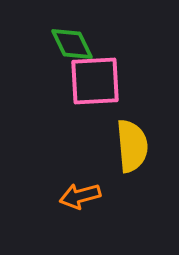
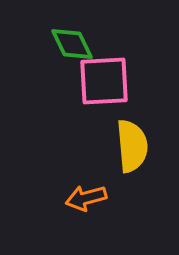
pink square: moved 9 px right
orange arrow: moved 6 px right, 2 px down
